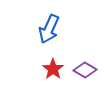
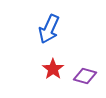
purple diamond: moved 6 px down; rotated 15 degrees counterclockwise
